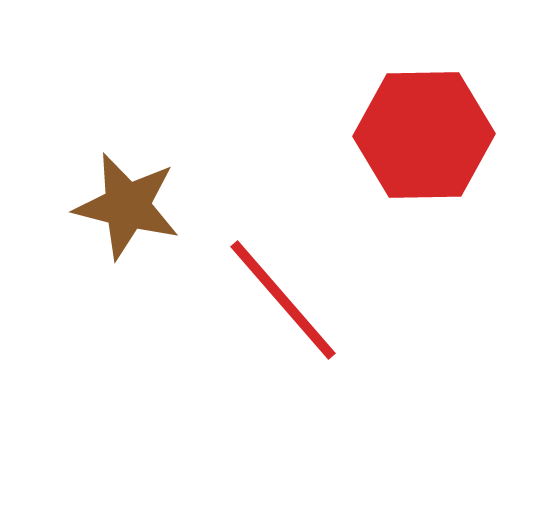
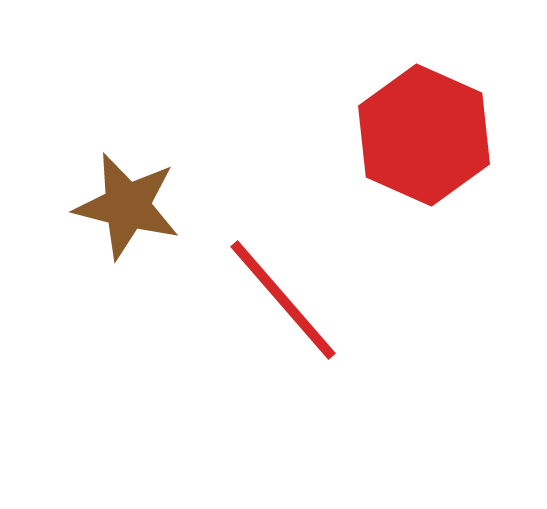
red hexagon: rotated 25 degrees clockwise
